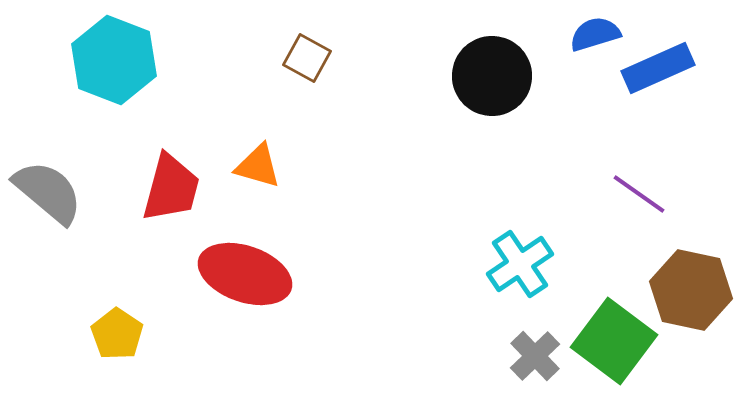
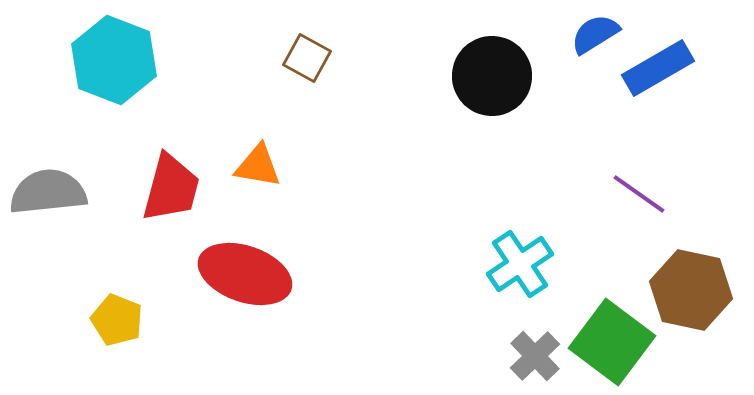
blue semicircle: rotated 15 degrees counterclockwise
blue rectangle: rotated 6 degrees counterclockwise
orange triangle: rotated 6 degrees counterclockwise
gray semicircle: rotated 46 degrees counterclockwise
yellow pentagon: moved 14 px up; rotated 12 degrees counterclockwise
green square: moved 2 px left, 1 px down
